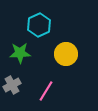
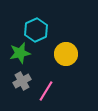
cyan hexagon: moved 3 px left, 5 px down
green star: rotated 10 degrees counterclockwise
gray cross: moved 10 px right, 4 px up
